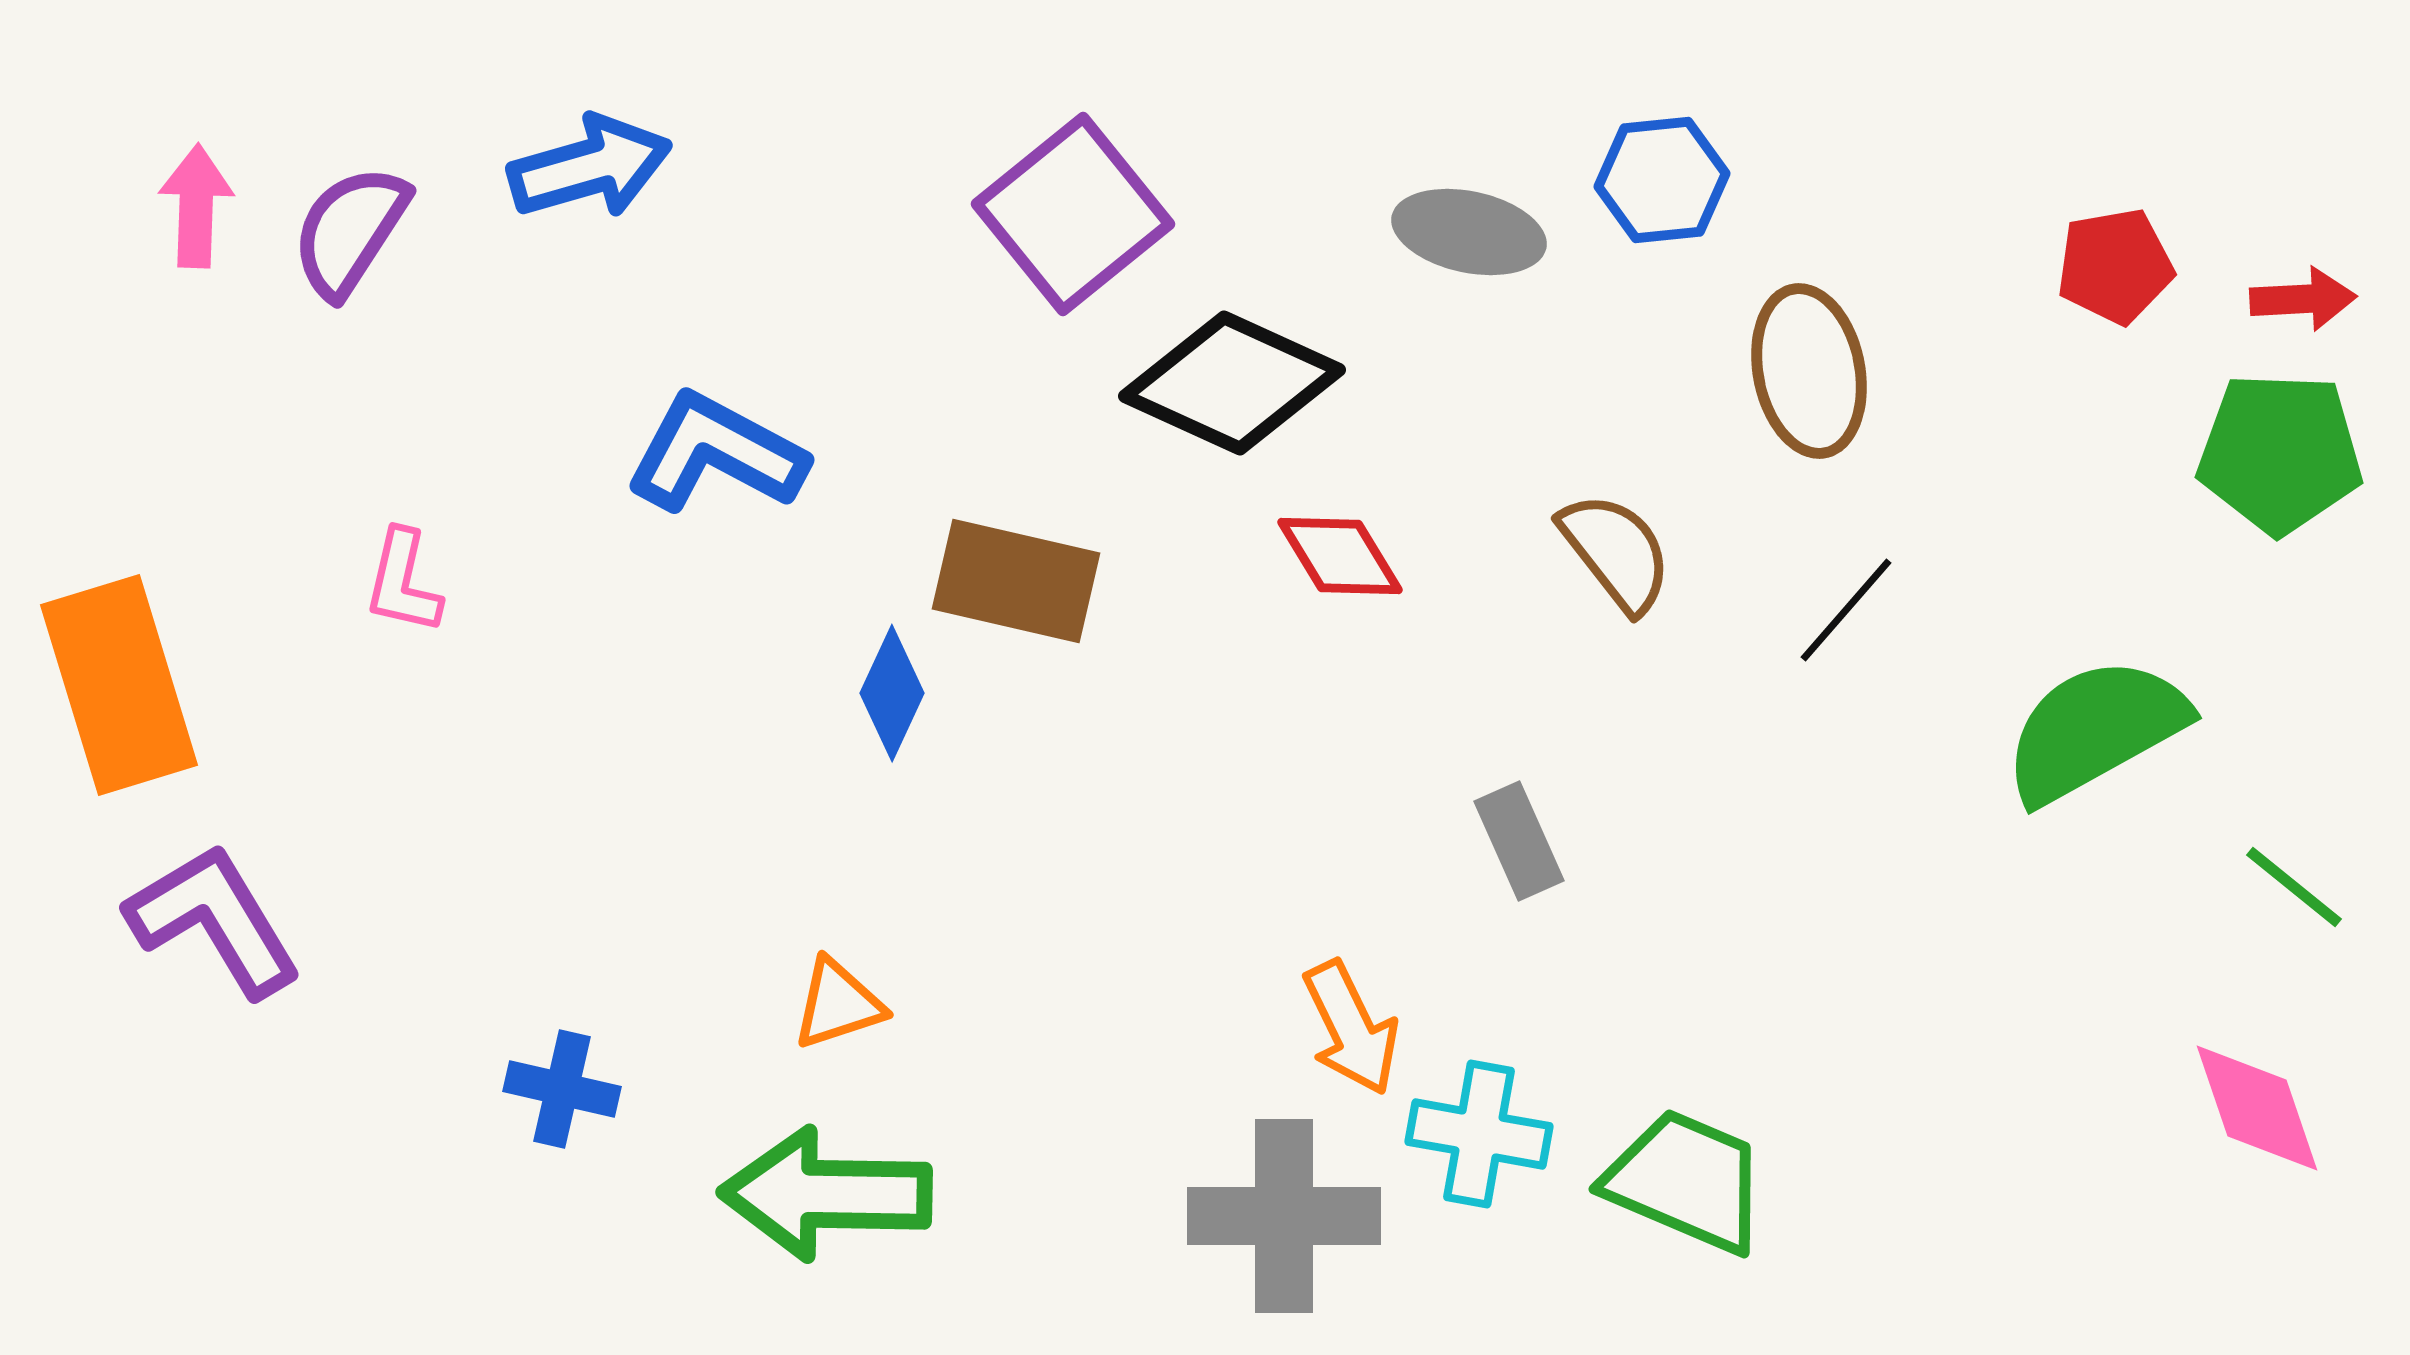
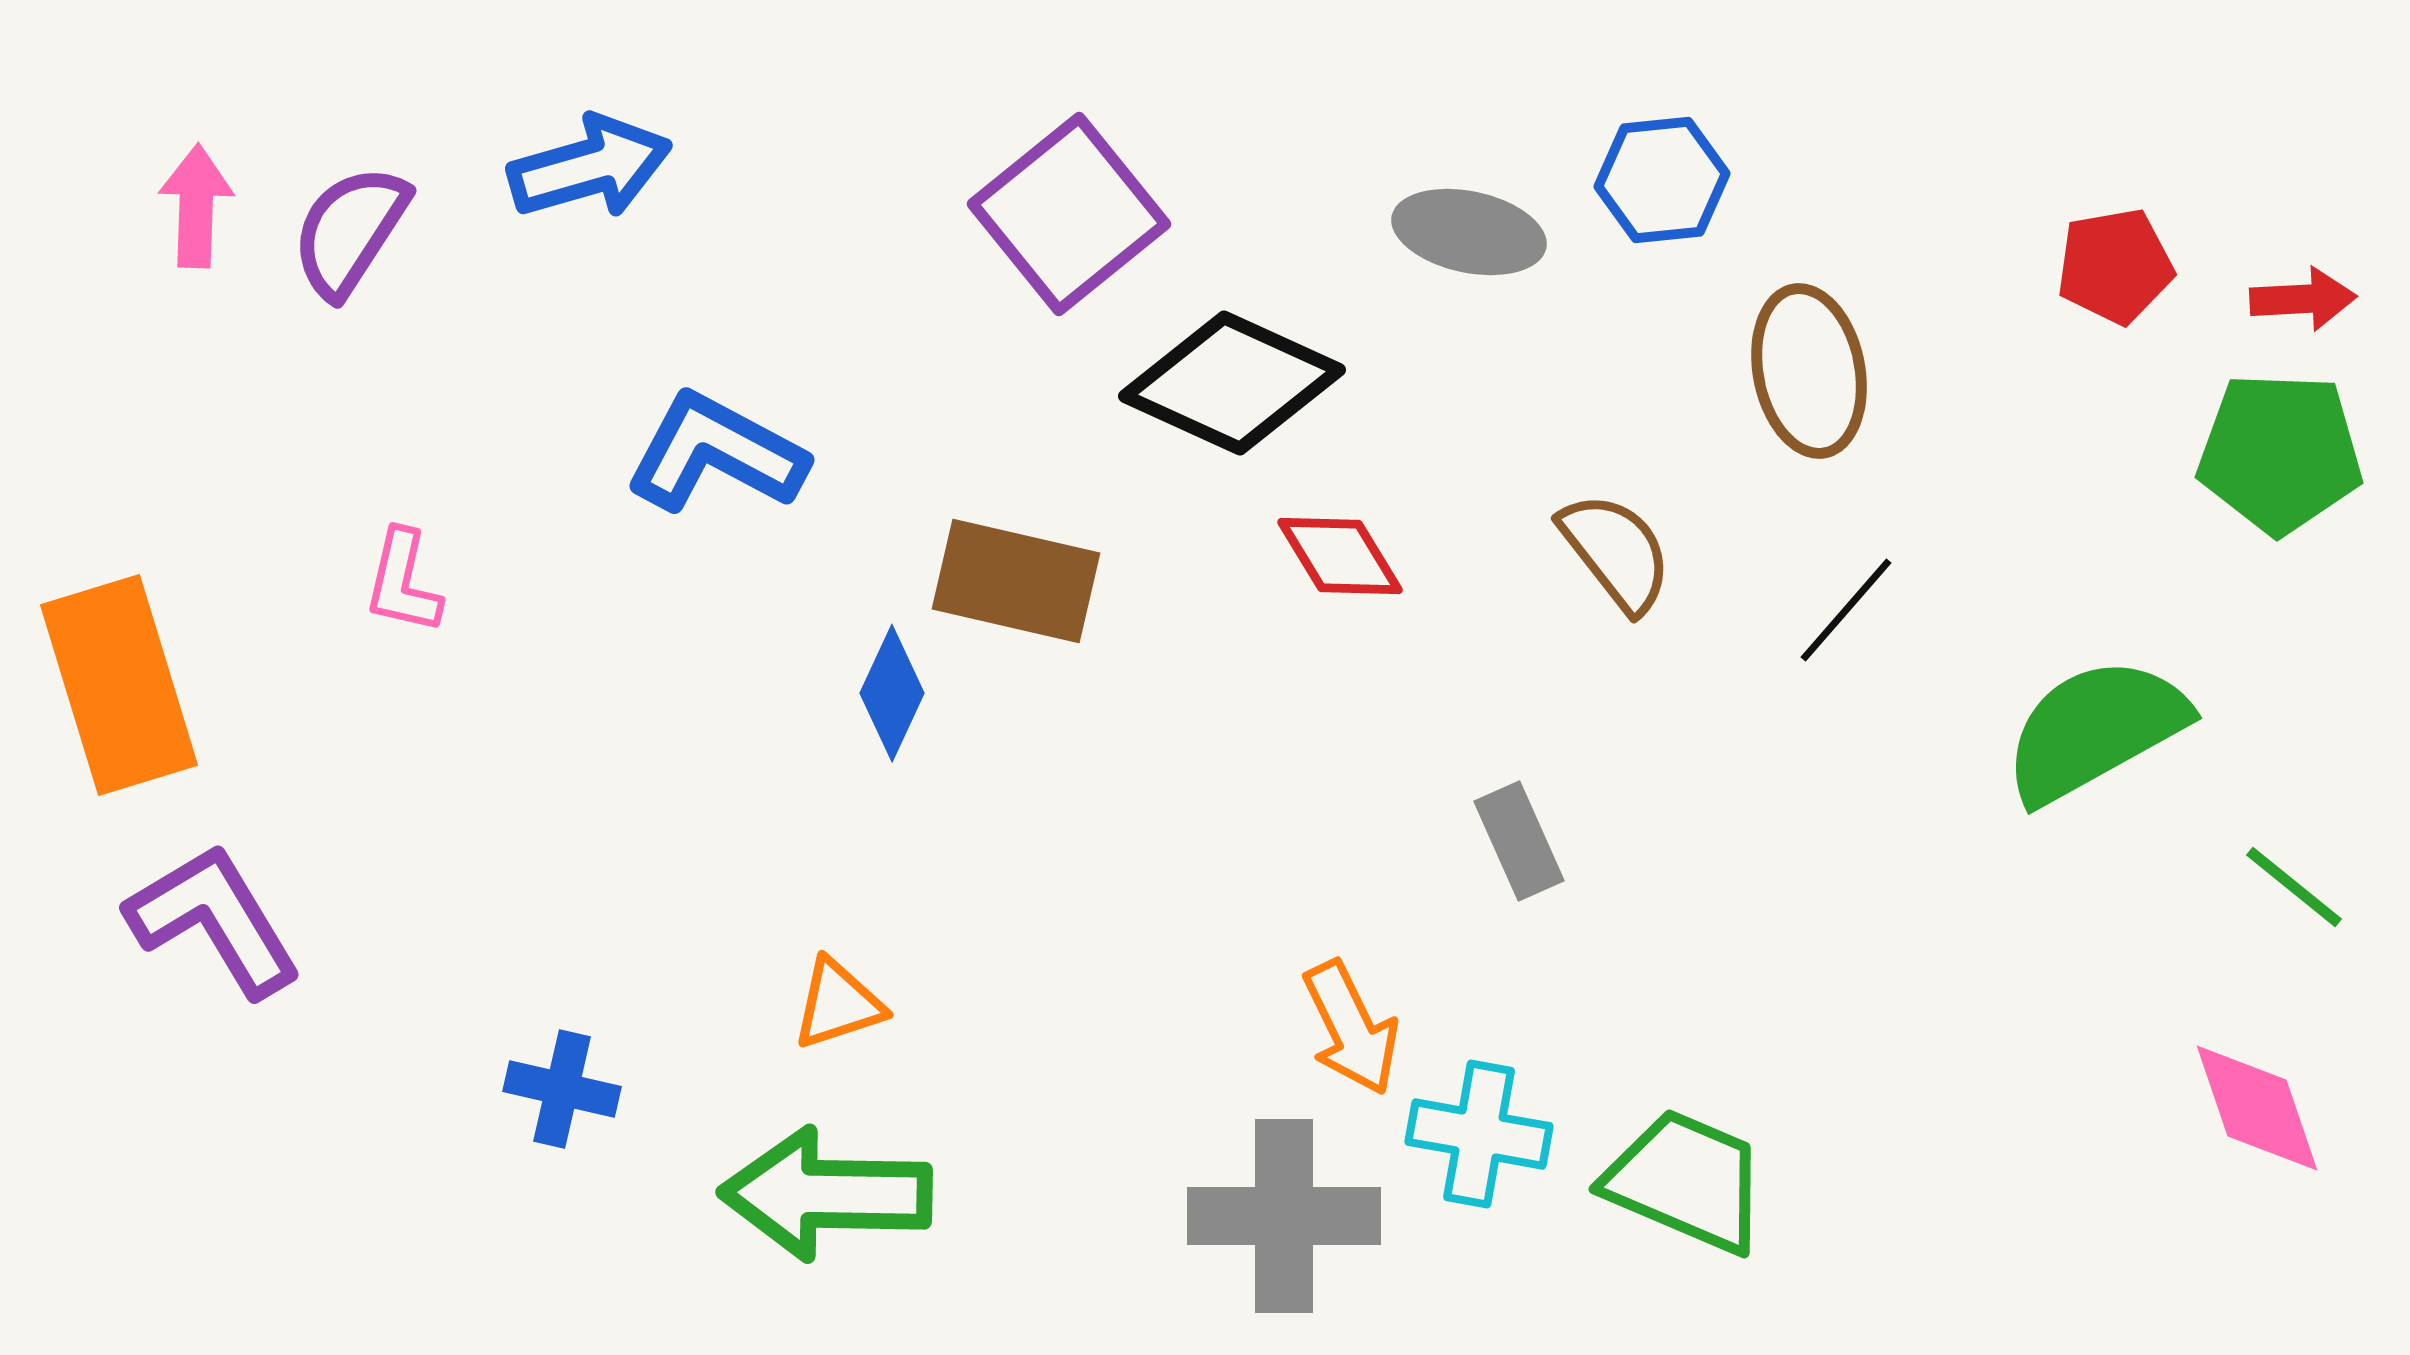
purple square: moved 4 px left
